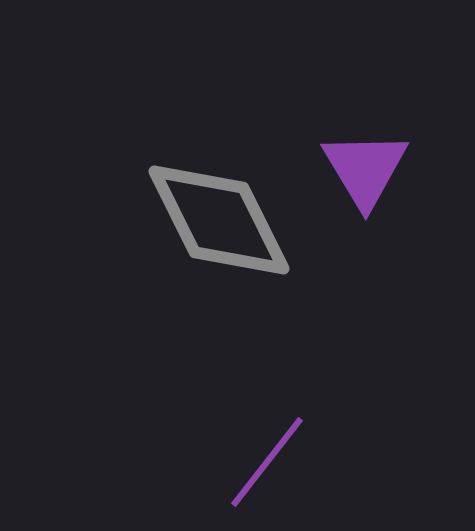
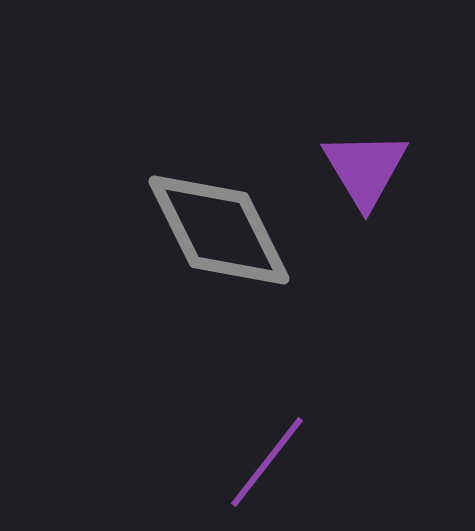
gray diamond: moved 10 px down
